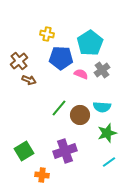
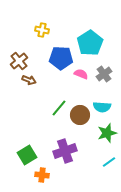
yellow cross: moved 5 px left, 4 px up
gray cross: moved 2 px right, 4 px down
green square: moved 3 px right, 4 px down
